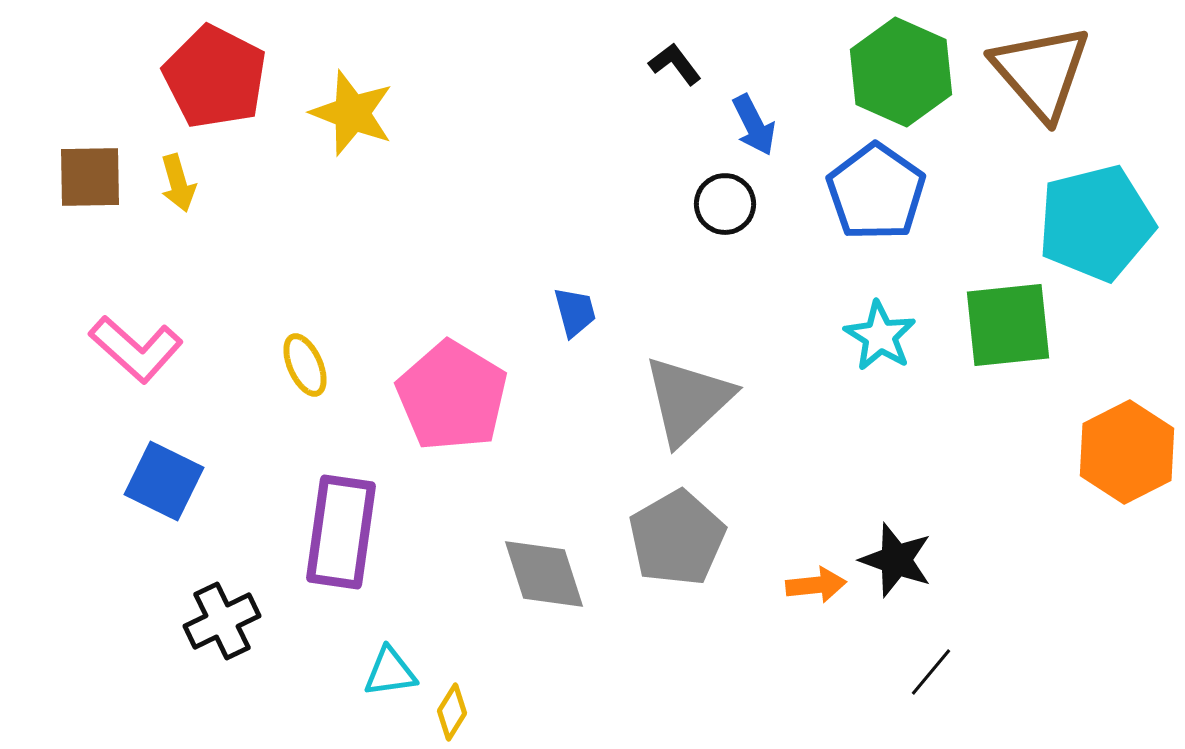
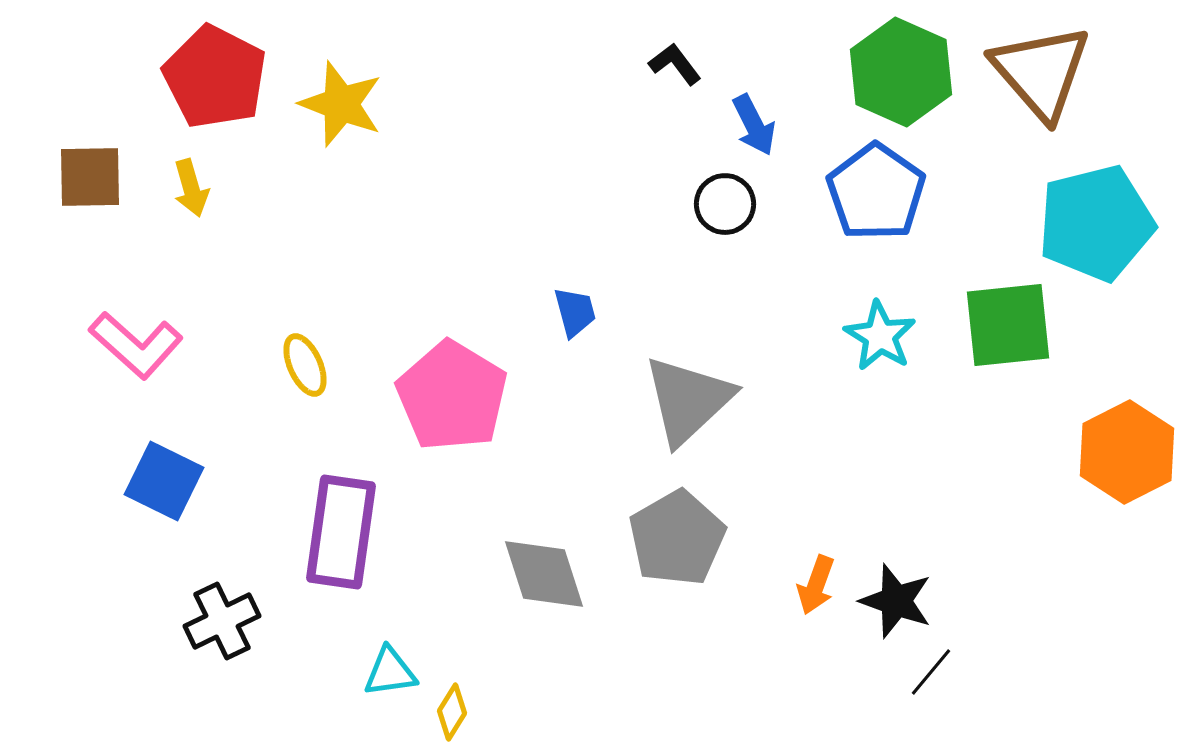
yellow star: moved 11 px left, 9 px up
yellow arrow: moved 13 px right, 5 px down
pink L-shape: moved 4 px up
black star: moved 41 px down
orange arrow: rotated 116 degrees clockwise
